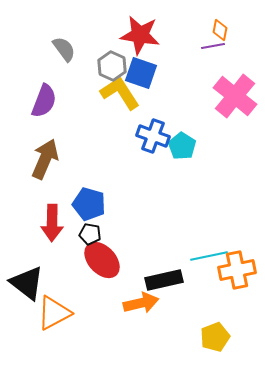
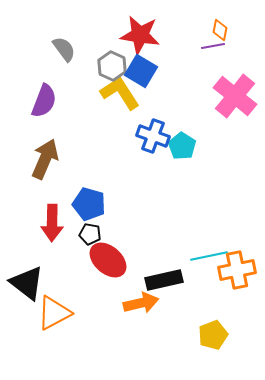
blue square: moved 2 px up; rotated 12 degrees clockwise
red ellipse: moved 6 px right; rotated 6 degrees counterclockwise
yellow pentagon: moved 2 px left, 2 px up
